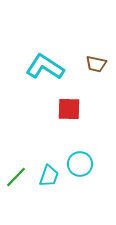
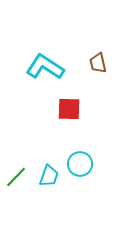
brown trapezoid: moved 2 px right, 1 px up; rotated 65 degrees clockwise
